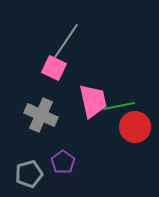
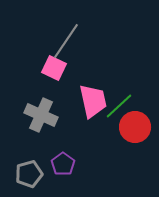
green line: rotated 32 degrees counterclockwise
purple pentagon: moved 2 px down
